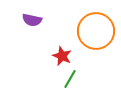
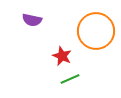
green line: rotated 36 degrees clockwise
